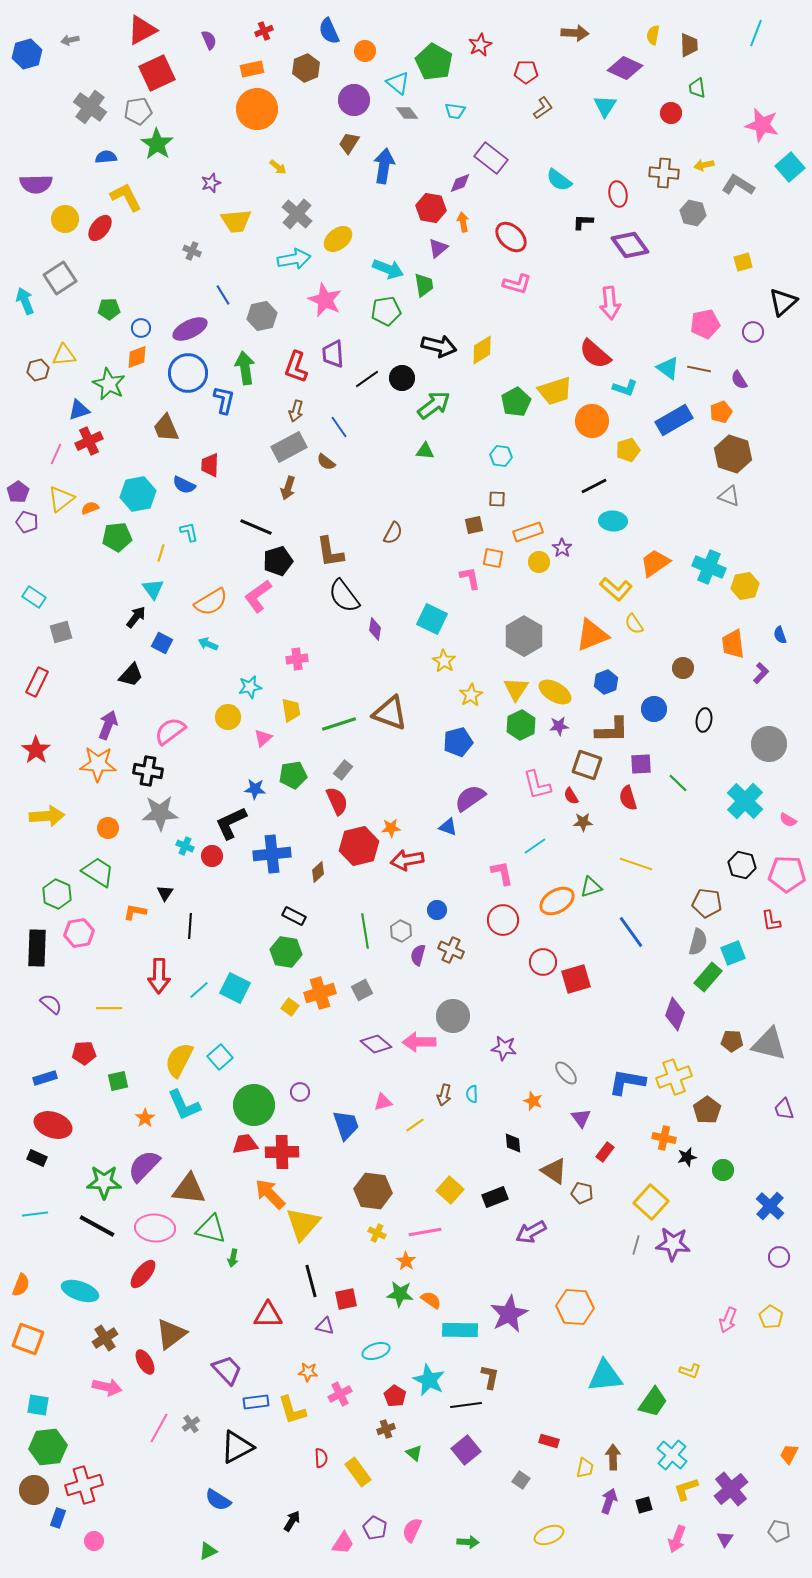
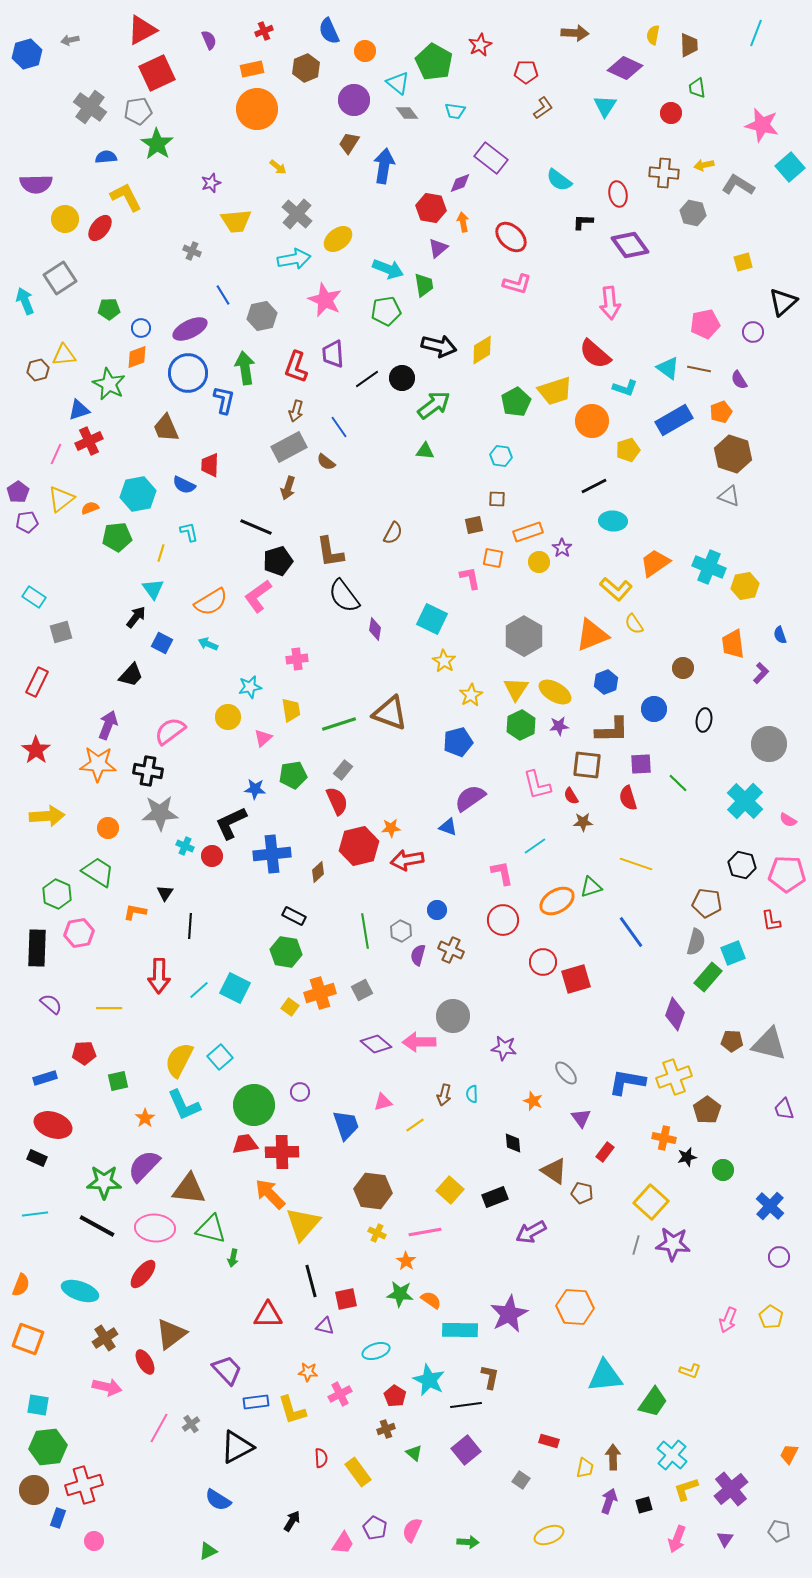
purple pentagon at (27, 522): rotated 25 degrees counterclockwise
brown square at (587, 765): rotated 12 degrees counterclockwise
gray semicircle at (698, 942): moved 2 px left
